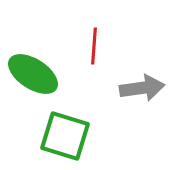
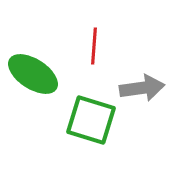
green square: moved 26 px right, 16 px up
